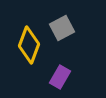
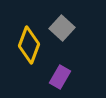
gray square: rotated 20 degrees counterclockwise
